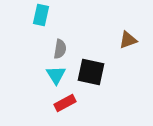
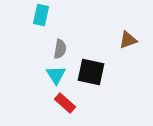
red rectangle: rotated 70 degrees clockwise
